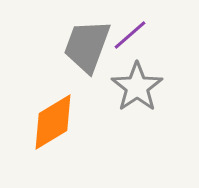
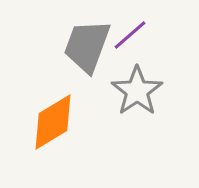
gray star: moved 4 px down
